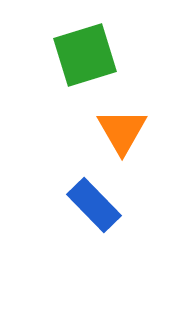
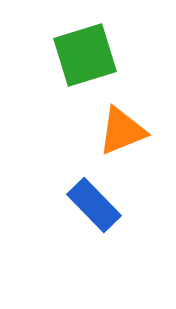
orange triangle: rotated 38 degrees clockwise
